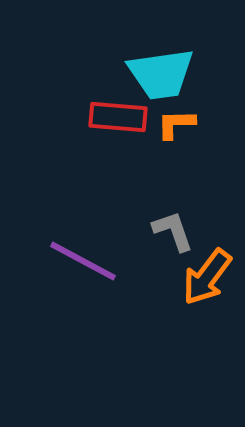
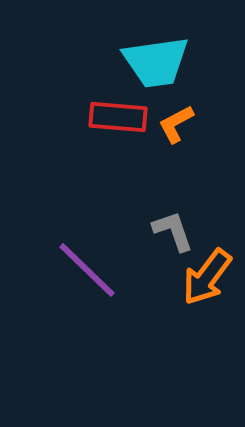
cyan trapezoid: moved 5 px left, 12 px up
orange L-shape: rotated 27 degrees counterclockwise
purple line: moved 4 px right, 9 px down; rotated 16 degrees clockwise
